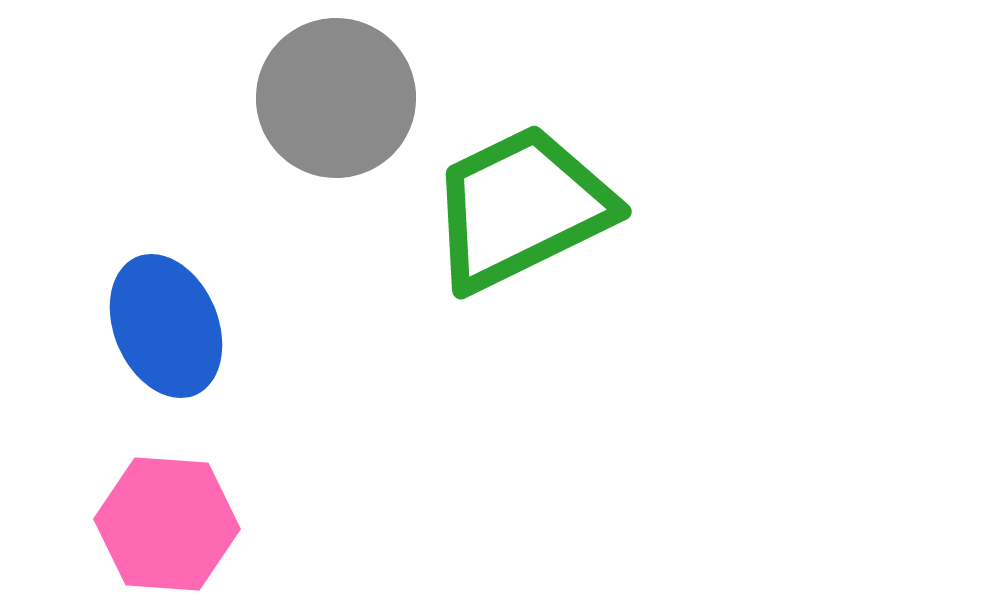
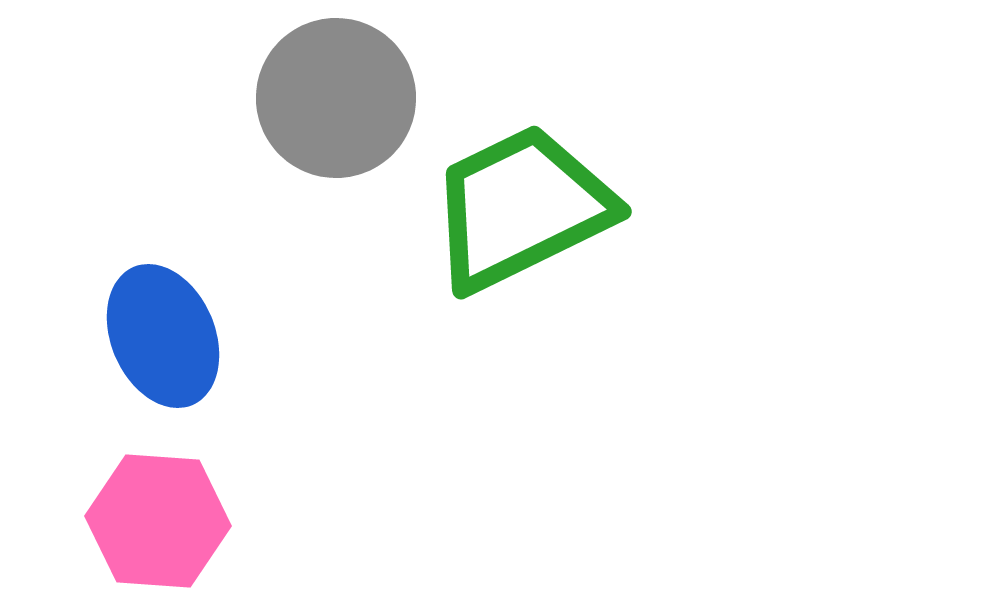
blue ellipse: moved 3 px left, 10 px down
pink hexagon: moved 9 px left, 3 px up
